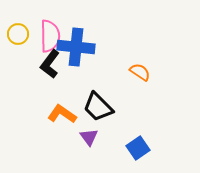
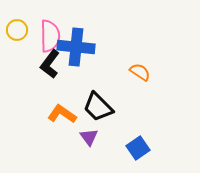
yellow circle: moved 1 px left, 4 px up
